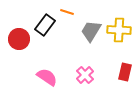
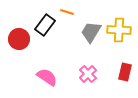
gray trapezoid: moved 1 px down
pink cross: moved 3 px right, 1 px up
